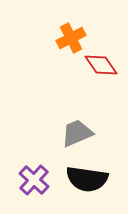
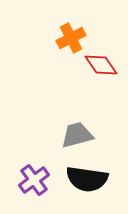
gray trapezoid: moved 2 px down; rotated 8 degrees clockwise
purple cross: rotated 12 degrees clockwise
